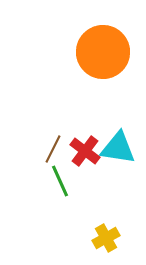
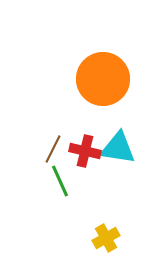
orange circle: moved 27 px down
red cross: rotated 24 degrees counterclockwise
